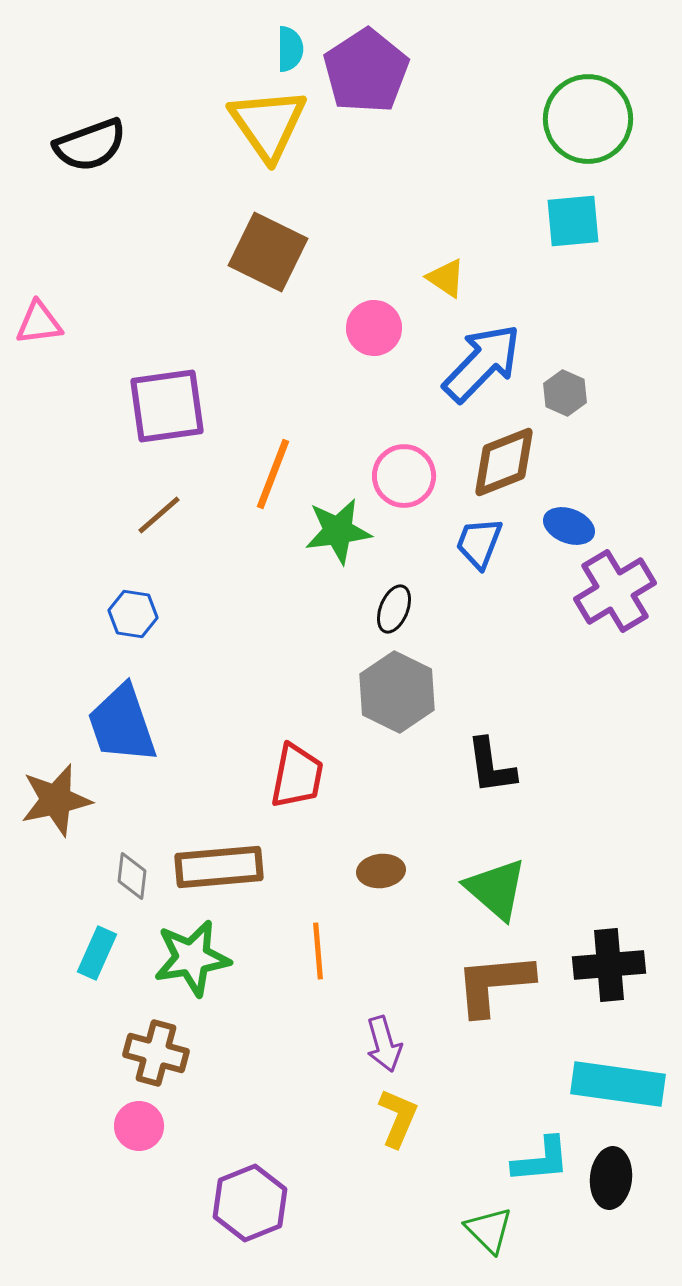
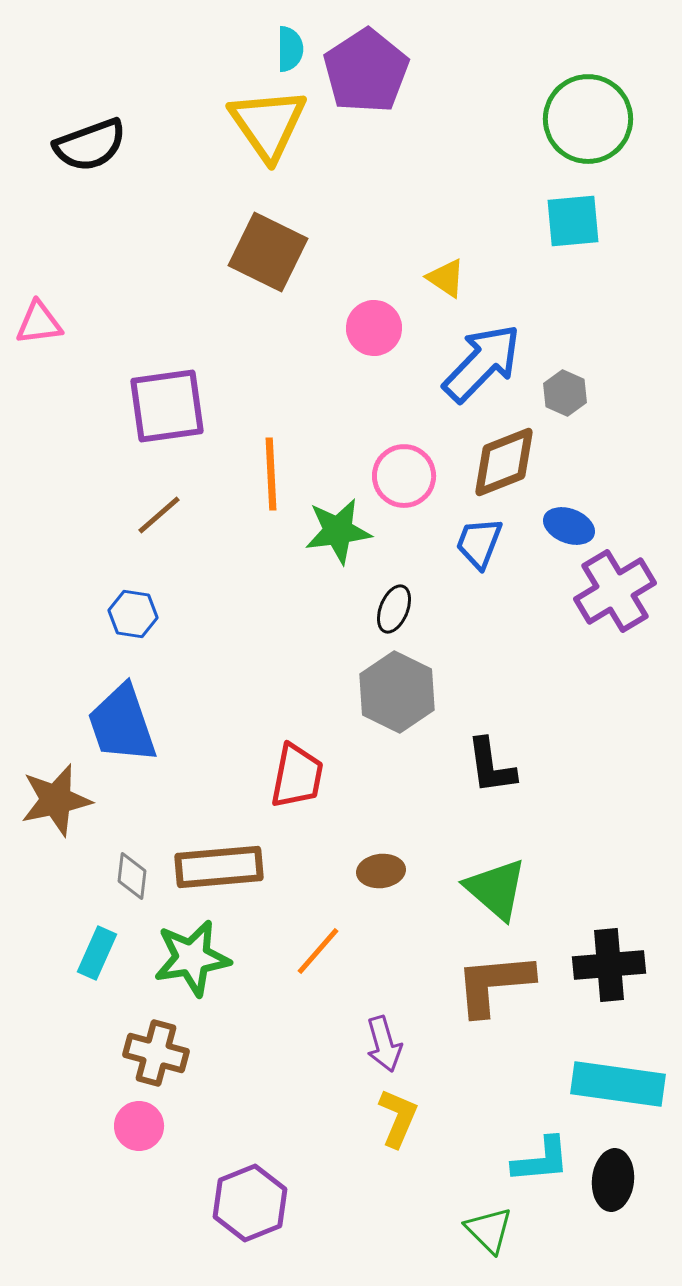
orange line at (273, 474): moved 2 px left; rotated 24 degrees counterclockwise
orange line at (318, 951): rotated 46 degrees clockwise
black ellipse at (611, 1178): moved 2 px right, 2 px down
